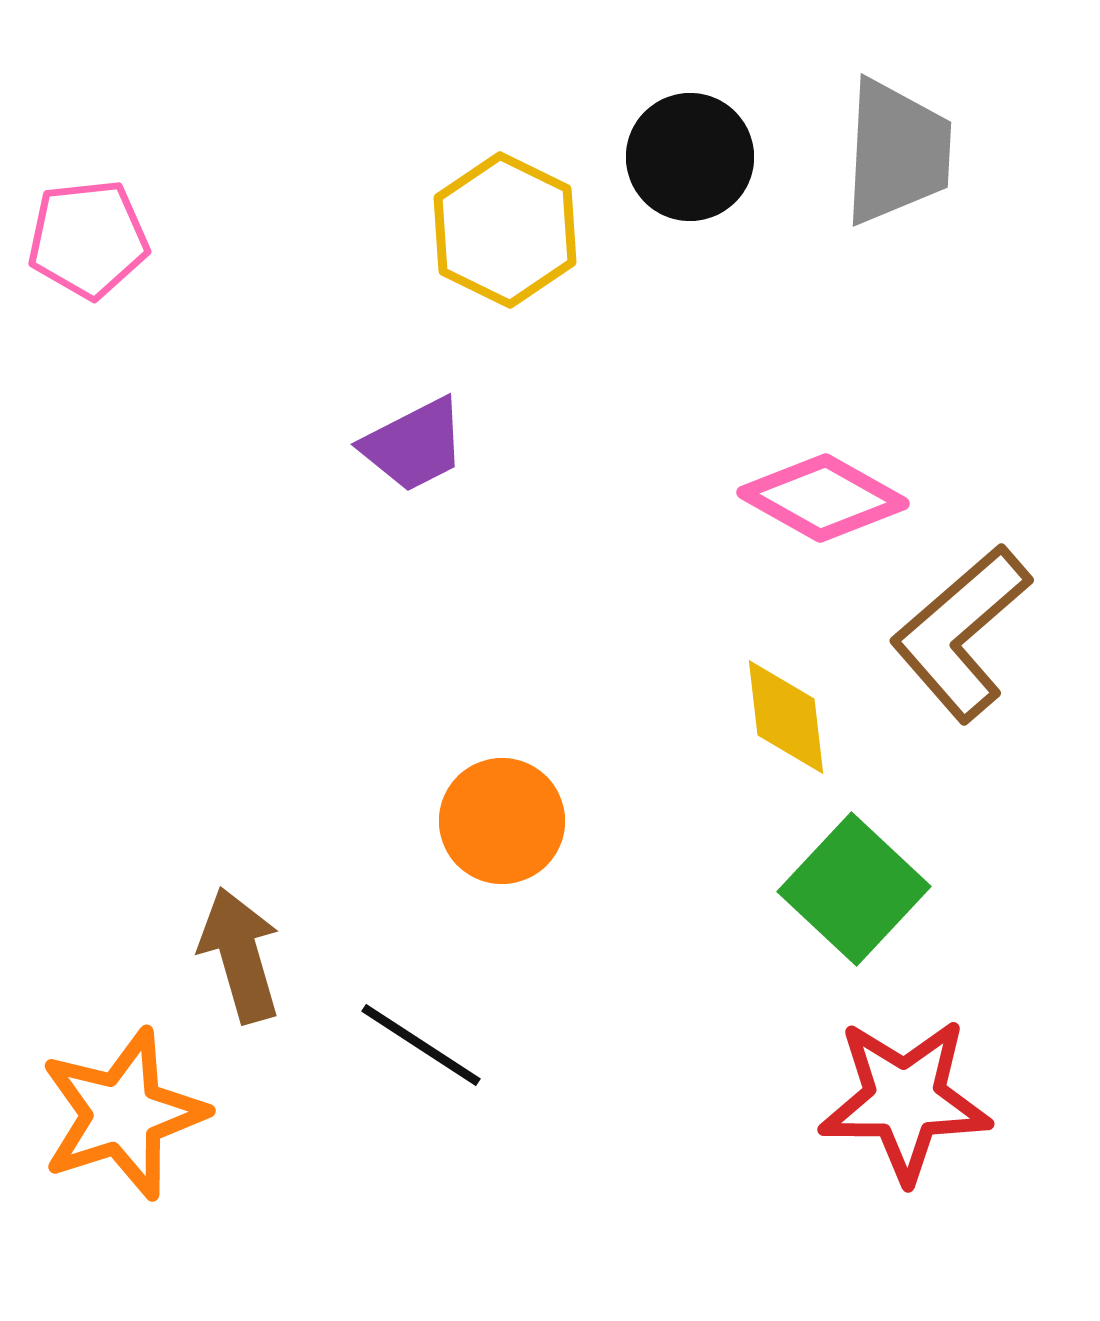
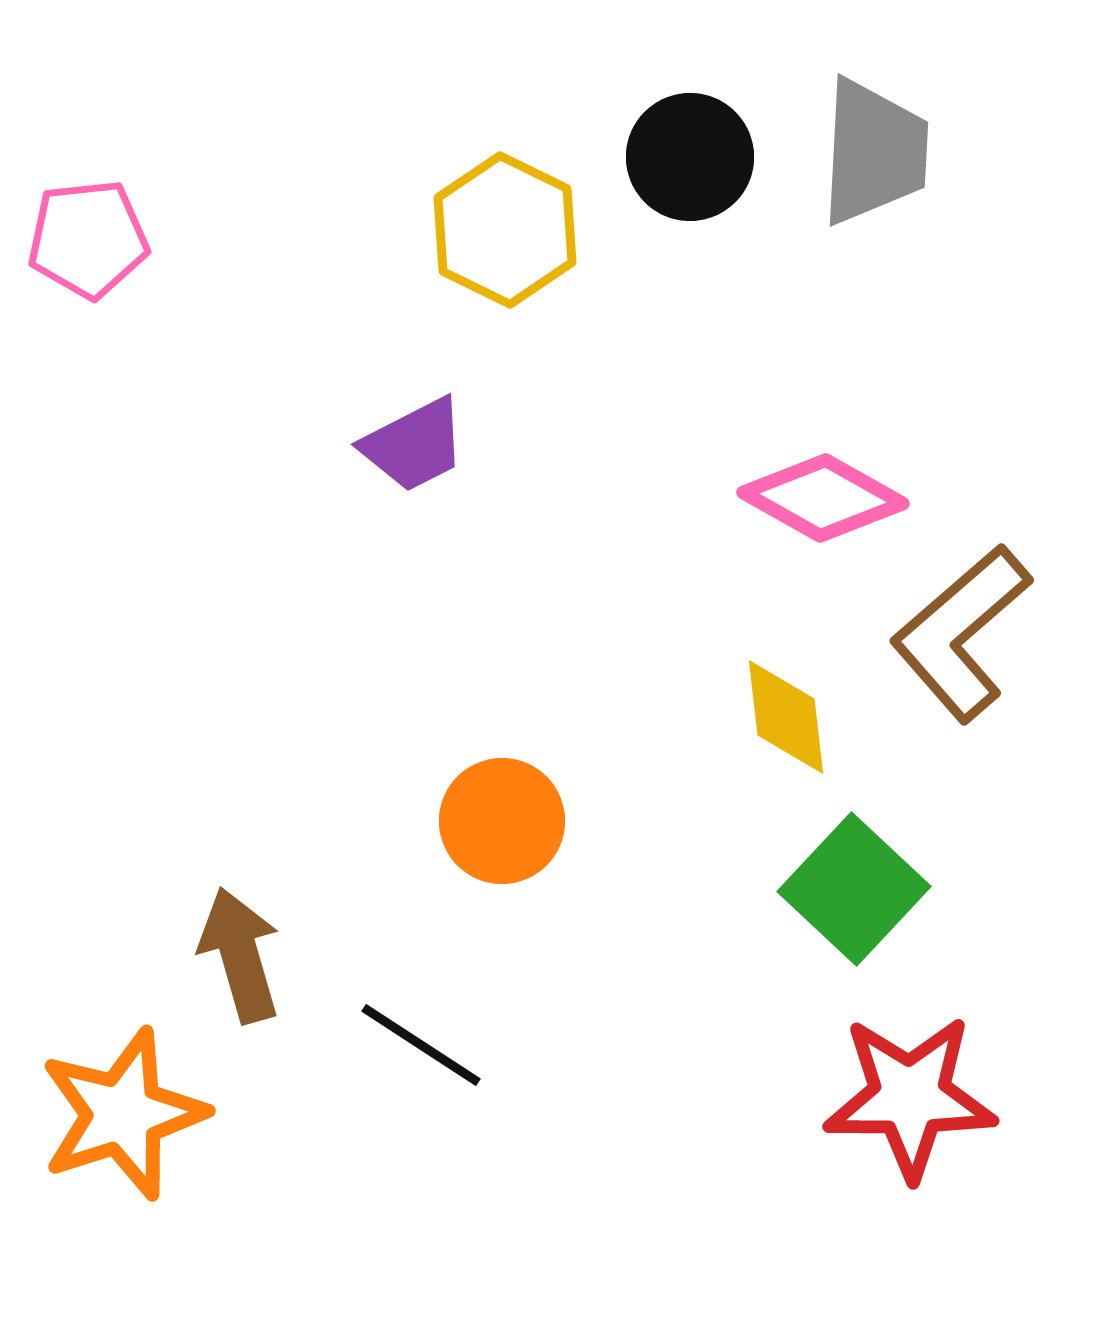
gray trapezoid: moved 23 px left
red star: moved 5 px right, 3 px up
